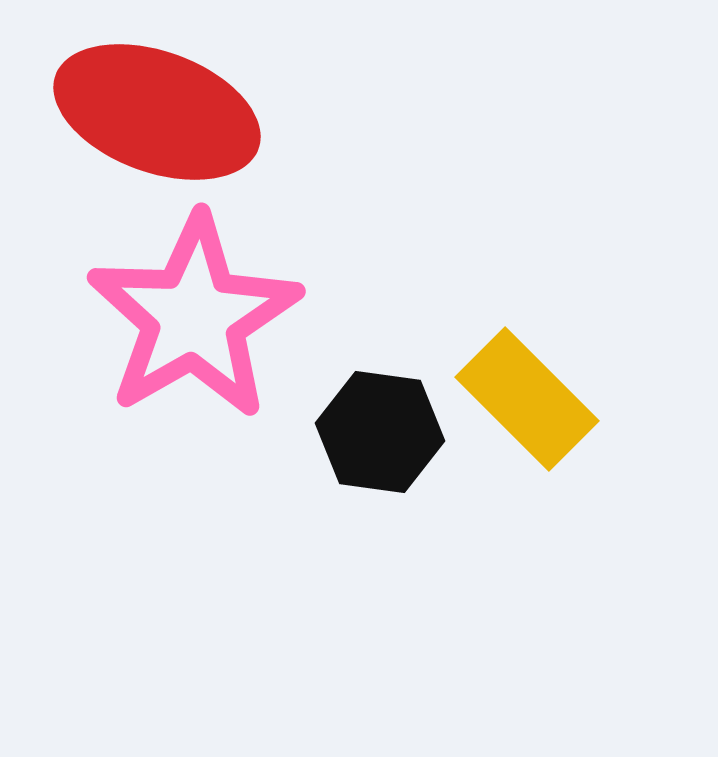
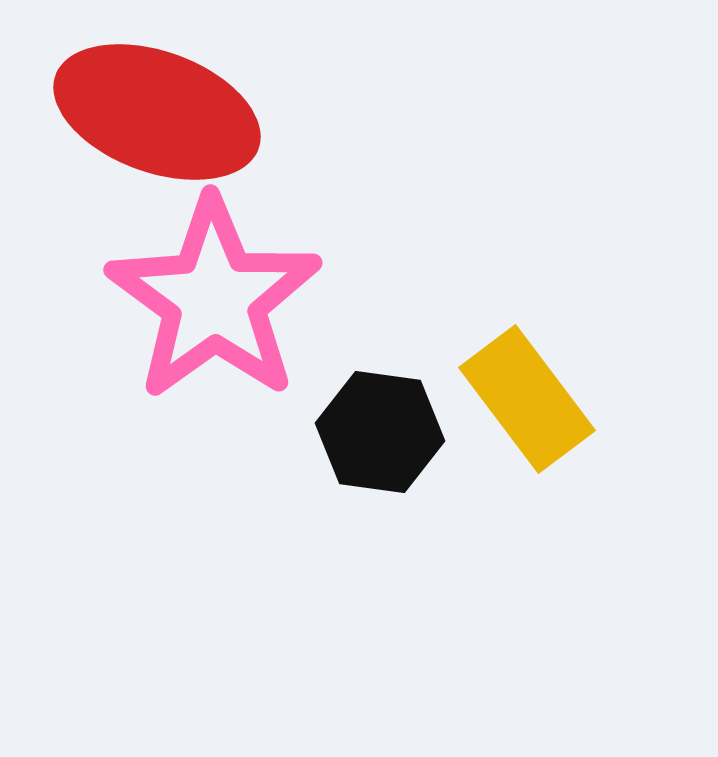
pink star: moved 20 px right, 18 px up; rotated 6 degrees counterclockwise
yellow rectangle: rotated 8 degrees clockwise
